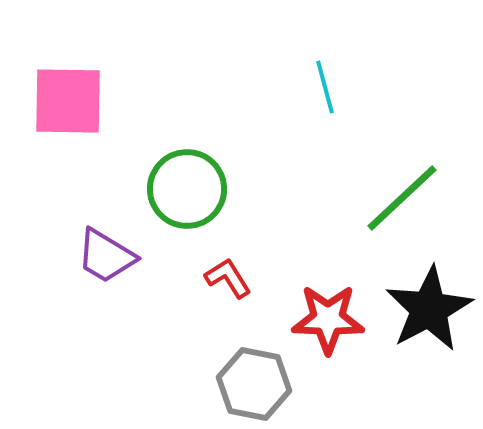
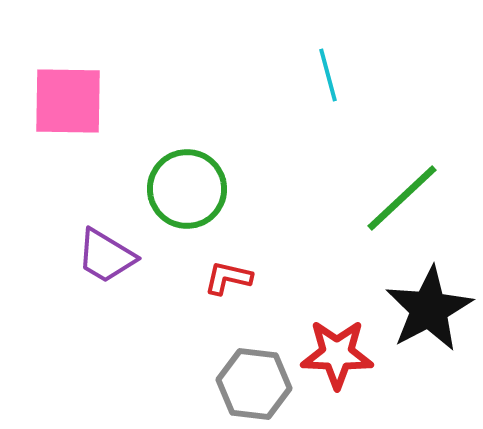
cyan line: moved 3 px right, 12 px up
red L-shape: rotated 45 degrees counterclockwise
red star: moved 9 px right, 35 px down
gray hexagon: rotated 4 degrees counterclockwise
